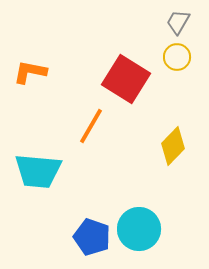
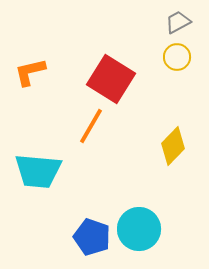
gray trapezoid: rotated 32 degrees clockwise
orange L-shape: rotated 24 degrees counterclockwise
red square: moved 15 px left
